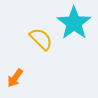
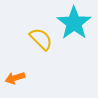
orange arrow: rotated 36 degrees clockwise
